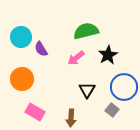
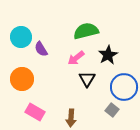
black triangle: moved 11 px up
